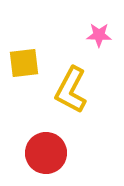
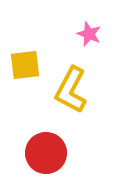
pink star: moved 10 px left, 1 px up; rotated 20 degrees clockwise
yellow square: moved 1 px right, 2 px down
